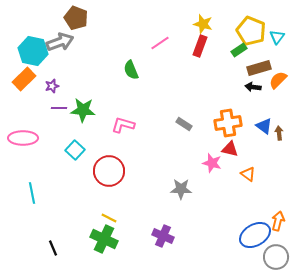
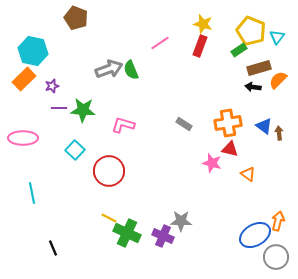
gray arrow: moved 49 px right, 27 px down
gray star: moved 32 px down
green cross: moved 23 px right, 6 px up
